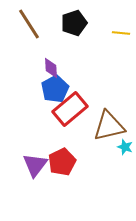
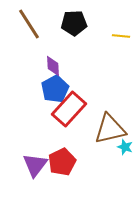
black pentagon: rotated 15 degrees clockwise
yellow line: moved 3 px down
purple diamond: moved 2 px right, 2 px up
red rectangle: moved 1 px left; rotated 8 degrees counterclockwise
brown triangle: moved 1 px right, 3 px down
